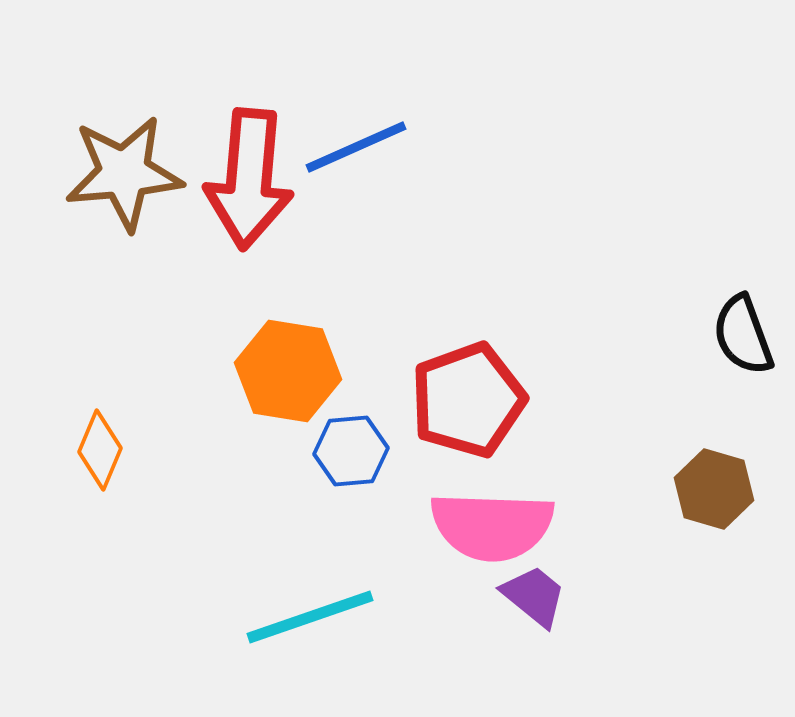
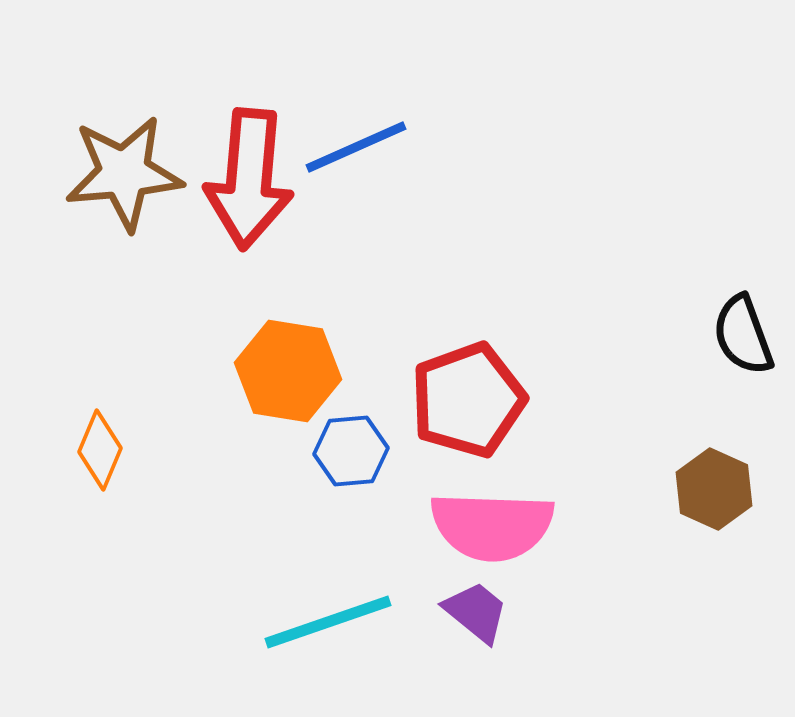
brown hexagon: rotated 8 degrees clockwise
purple trapezoid: moved 58 px left, 16 px down
cyan line: moved 18 px right, 5 px down
